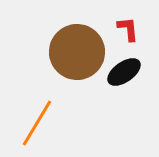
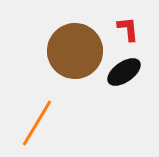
brown circle: moved 2 px left, 1 px up
